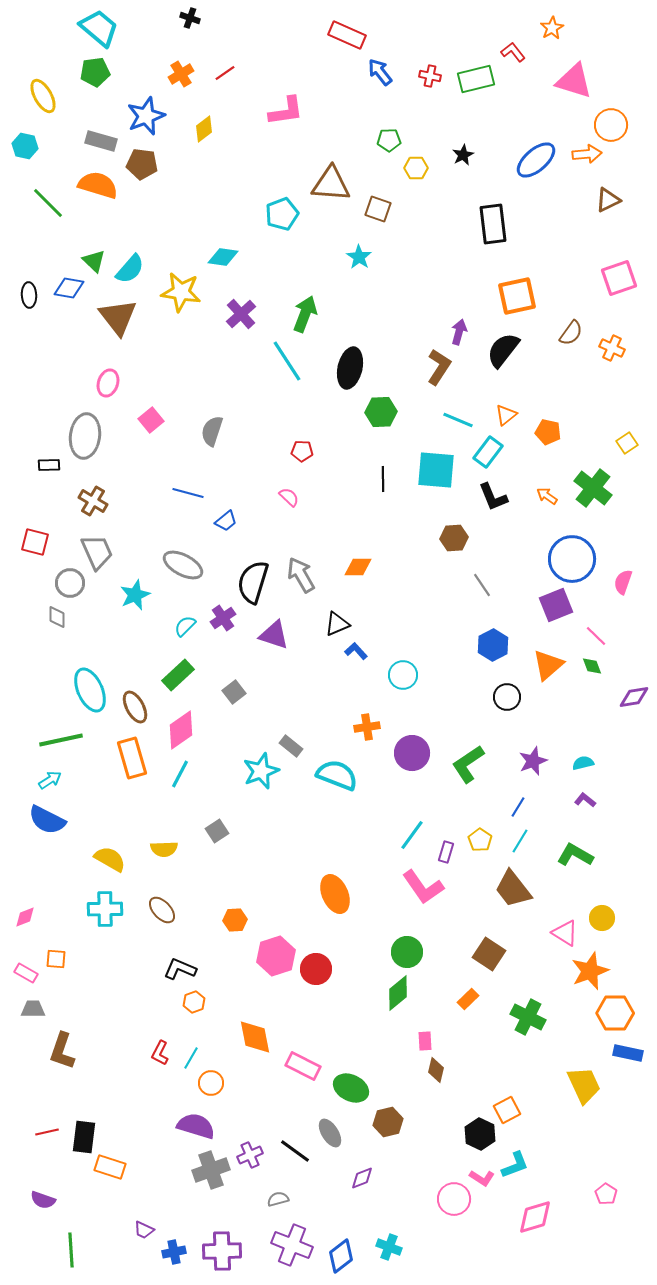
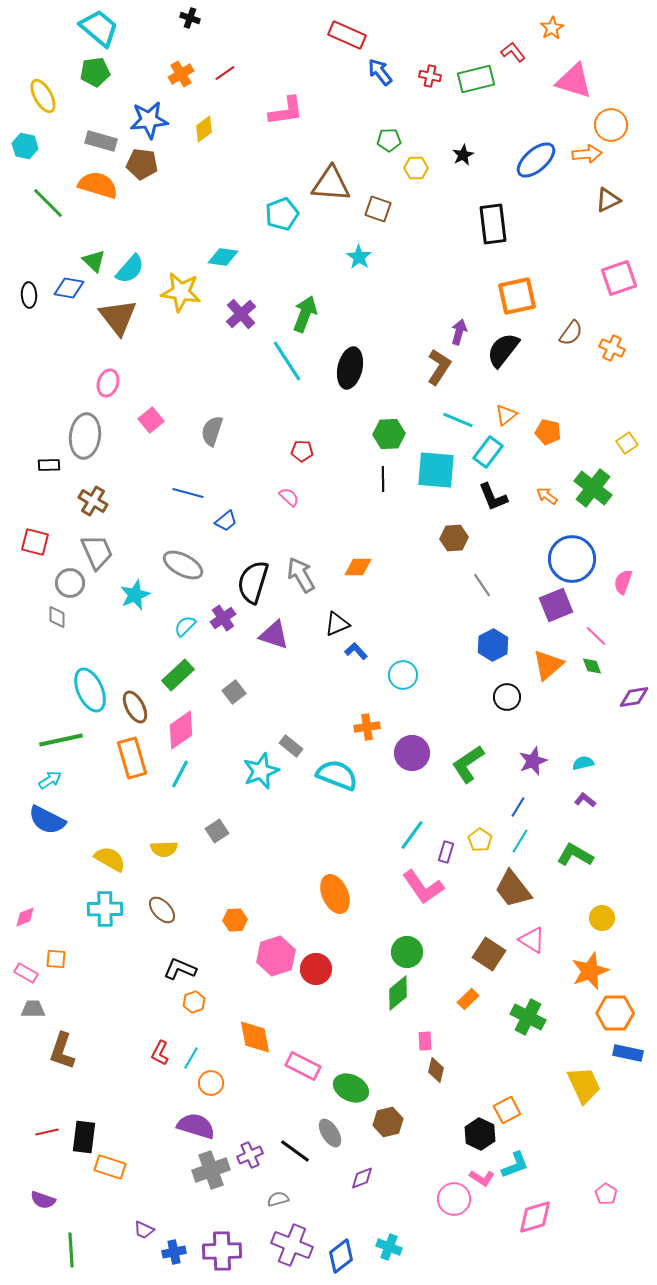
blue star at (146, 116): moved 3 px right, 4 px down; rotated 15 degrees clockwise
green hexagon at (381, 412): moved 8 px right, 22 px down
pink triangle at (565, 933): moved 33 px left, 7 px down
